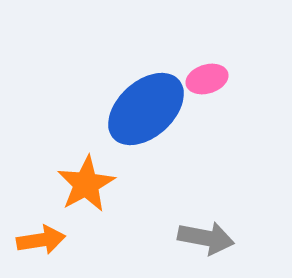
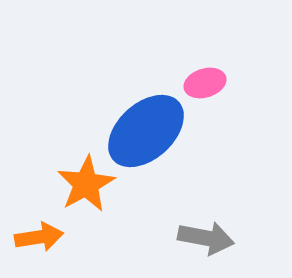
pink ellipse: moved 2 px left, 4 px down
blue ellipse: moved 22 px down
orange arrow: moved 2 px left, 3 px up
